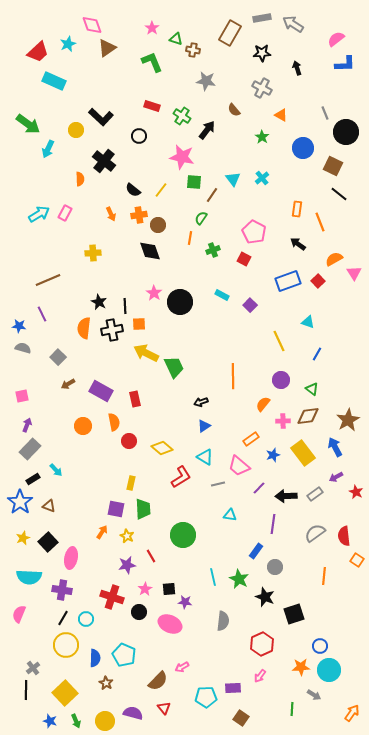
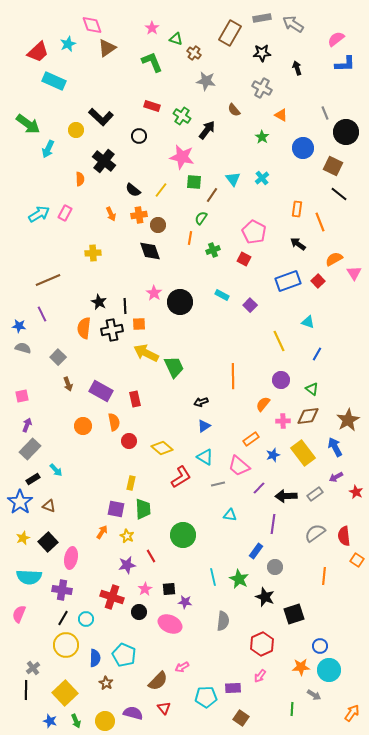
brown cross at (193, 50): moved 1 px right, 3 px down; rotated 24 degrees clockwise
brown arrow at (68, 384): rotated 80 degrees counterclockwise
